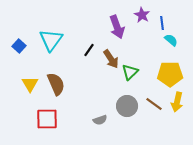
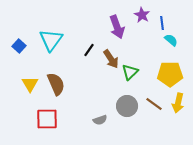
yellow arrow: moved 1 px right, 1 px down
